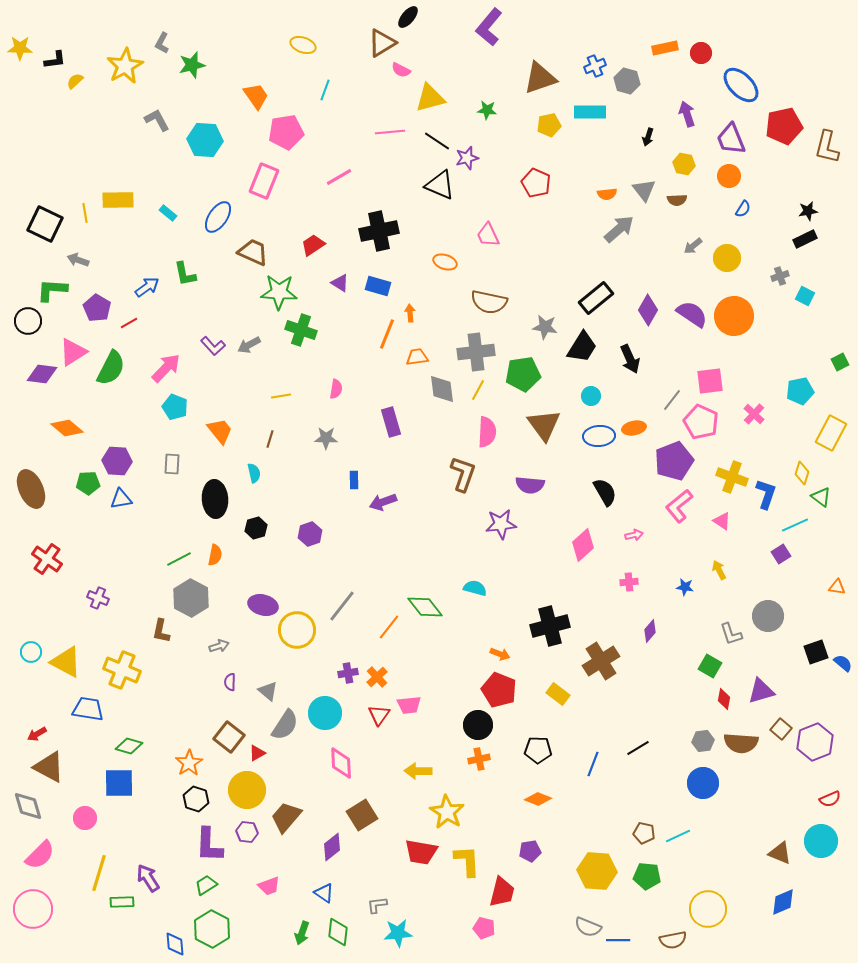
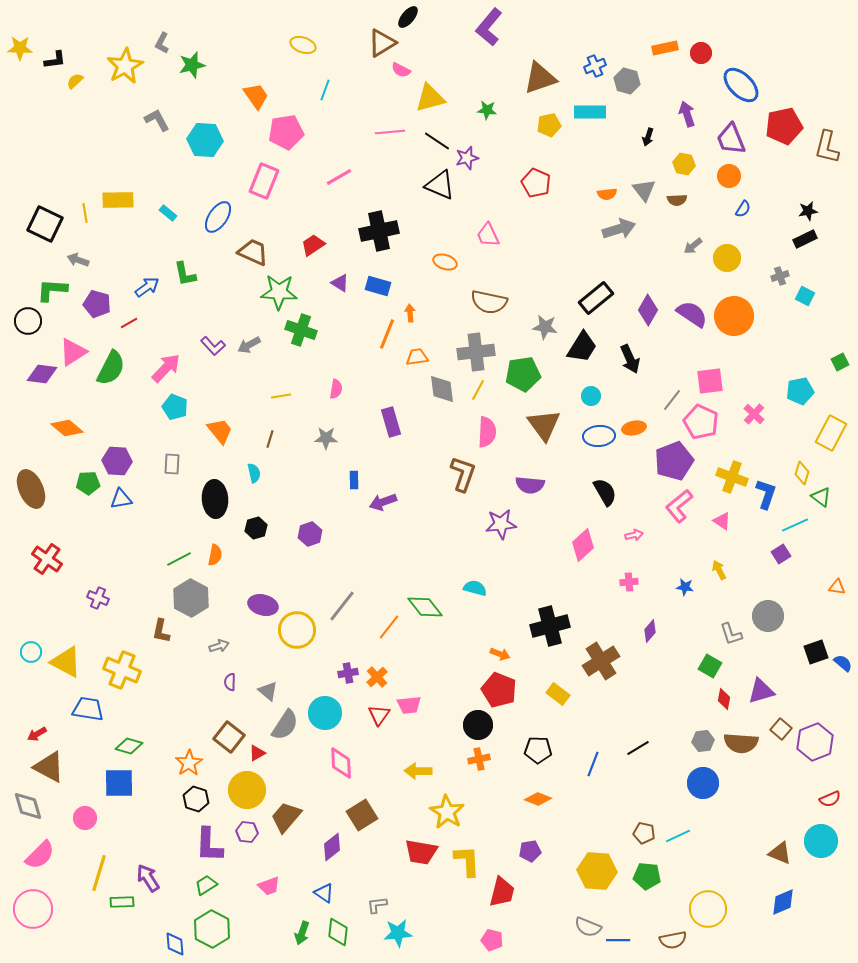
gray arrow at (619, 229): rotated 24 degrees clockwise
purple pentagon at (97, 308): moved 4 px up; rotated 16 degrees counterclockwise
pink pentagon at (484, 928): moved 8 px right, 12 px down
